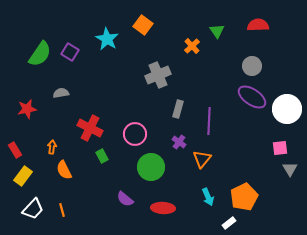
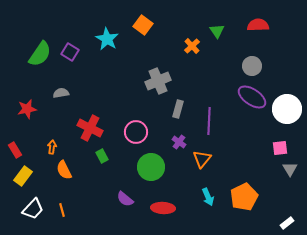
gray cross: moved 6 px down
pink circle: moved 1 px right, 2 px up
white rectangle: moved 58 px right
